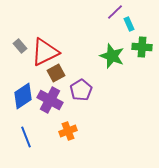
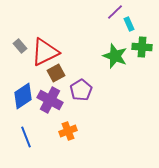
green star: moved 3 px right
